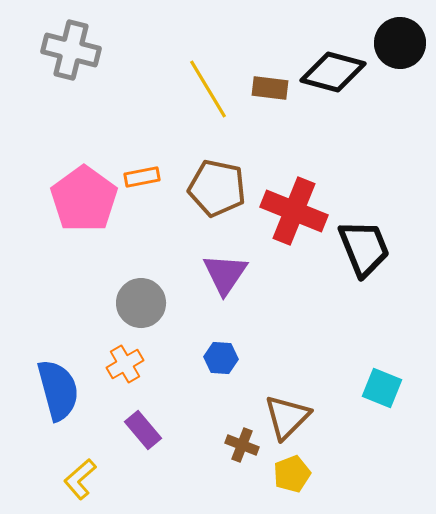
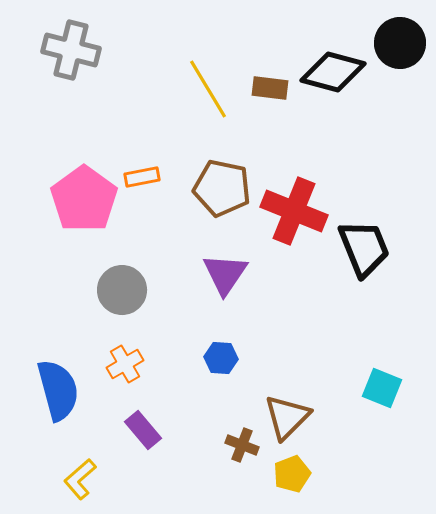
brown pentagon: moved 5 px right
gray circle: moved 19 px left, 13 px up
